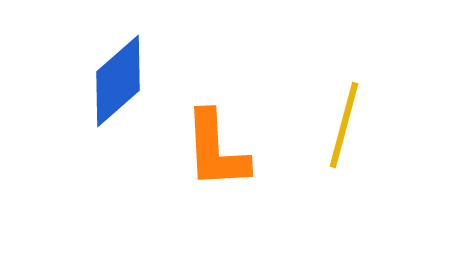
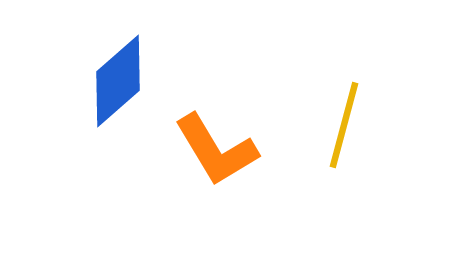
orange L-shape: rotated 28 degrees counterclockwise
